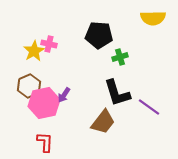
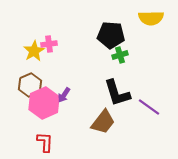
yellow semicircle: moved 2 px left
black pentagon: moved 12 px right
pink cross: rotated 21 degrees counterclockwise
green cross: moved 2 px up
brown hexagon: moved 1 px right, 1 px up
pink hexagon: rotated 12 degrees counterclockwise
